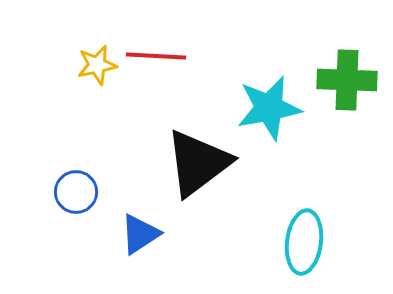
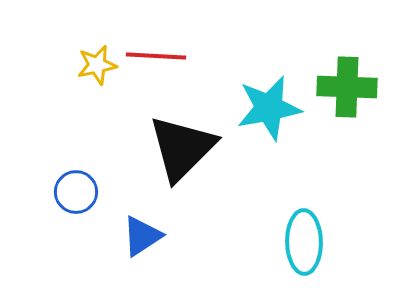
green cross: moved 7 px down
black triangle: moved 16 px left, 15 px up; rotated 8 degrees counterclockwise
blue triangle: moved 2 px right, 2 px down
cyan ellipse: rotated 8 degrees counterclockwise
